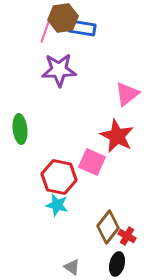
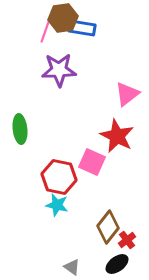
red cross: moved 4 px down; rotated 24 degrees clockwise
black ellipse: rotated 40 degrees clockwise
